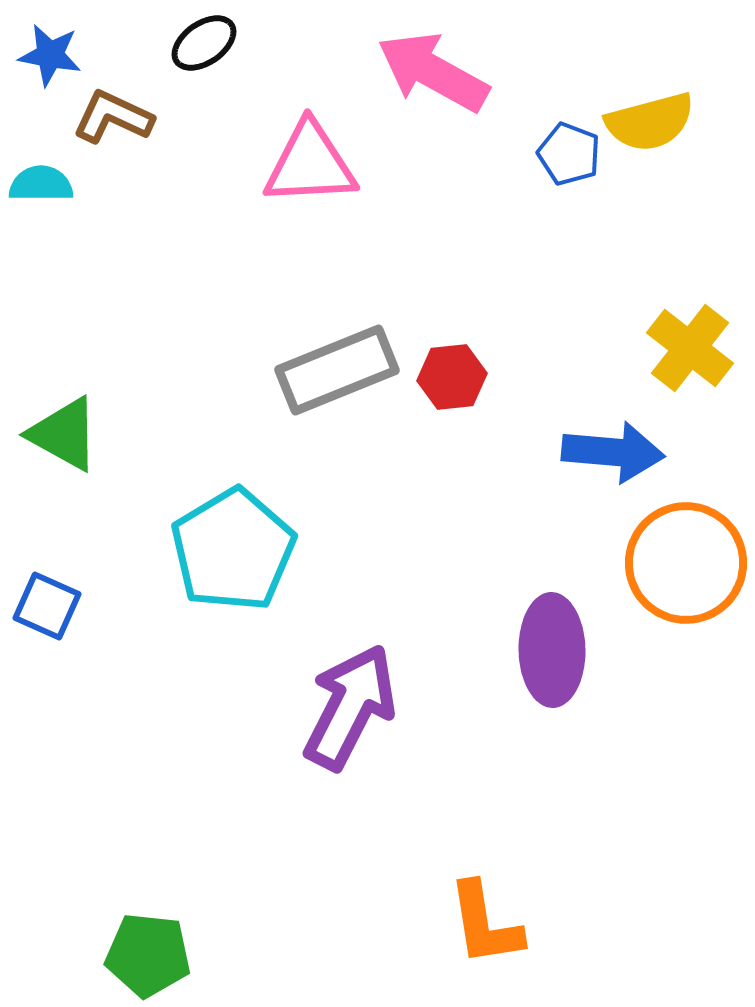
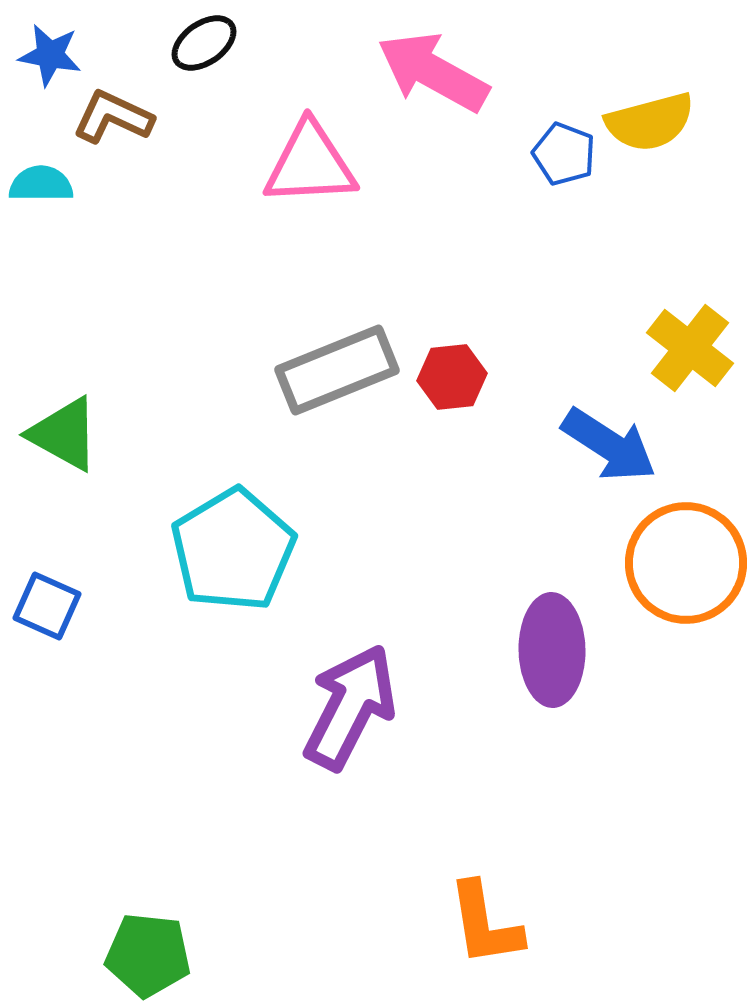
blue pentagon: moved 5 px left
blue arrow: moved 4 px left, 7 px up; rotated 28 degrees clockwise
